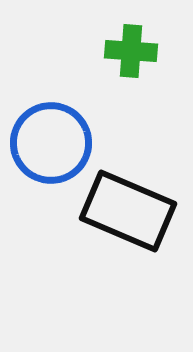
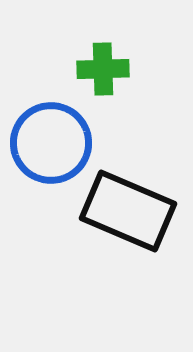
green cross: moved 28 px left, 18 px down; rotated 6 degrees counterclockwise
